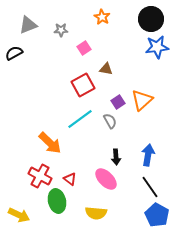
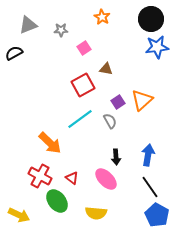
red triangle: moved 2 px right, 1 px up
green ellipse: rotated 25 degrees counterclockwise
